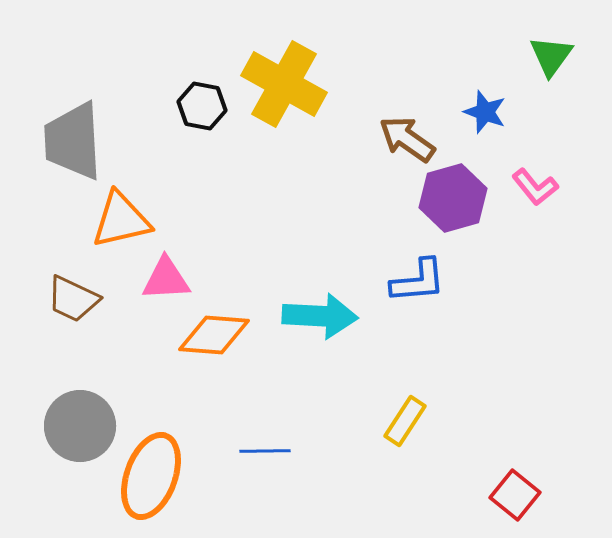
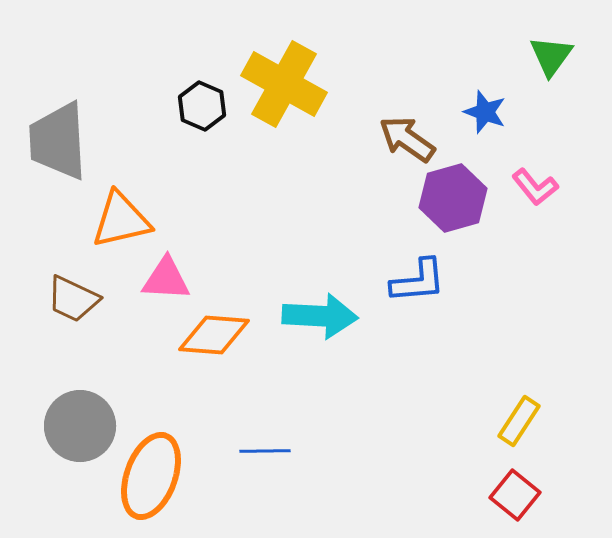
black hexagon: rotated 12 degrees clockwise
gray trapezoid: moved 15 px left
pink triangle: rotated 6 degrees clockwise
yellow rectangle: moved 114 px right
